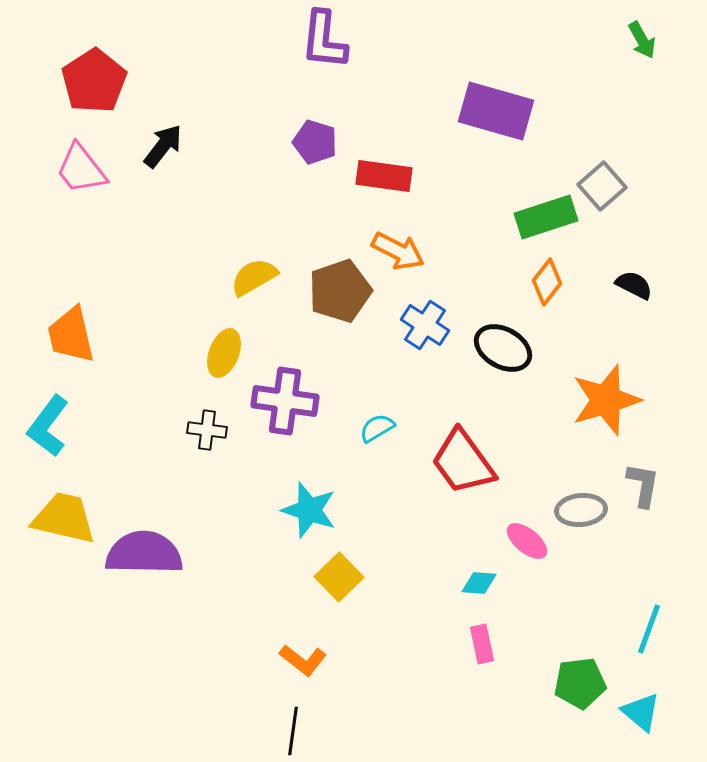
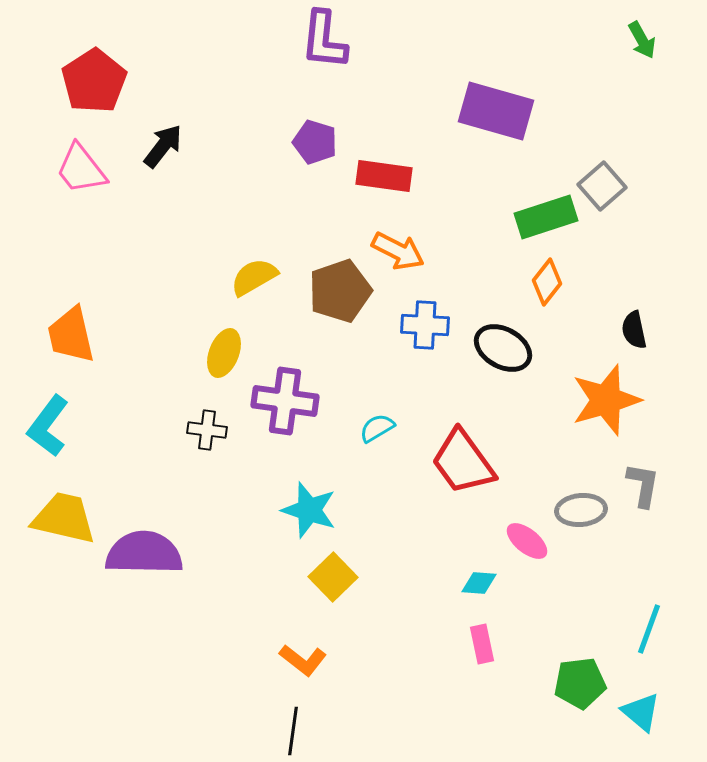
black semicircle: moved 45 px down; rotated 129 degrees counterclockwise
blue cross: rotated 30 degrees counterclockwise
yellow square: moved 6 px left
